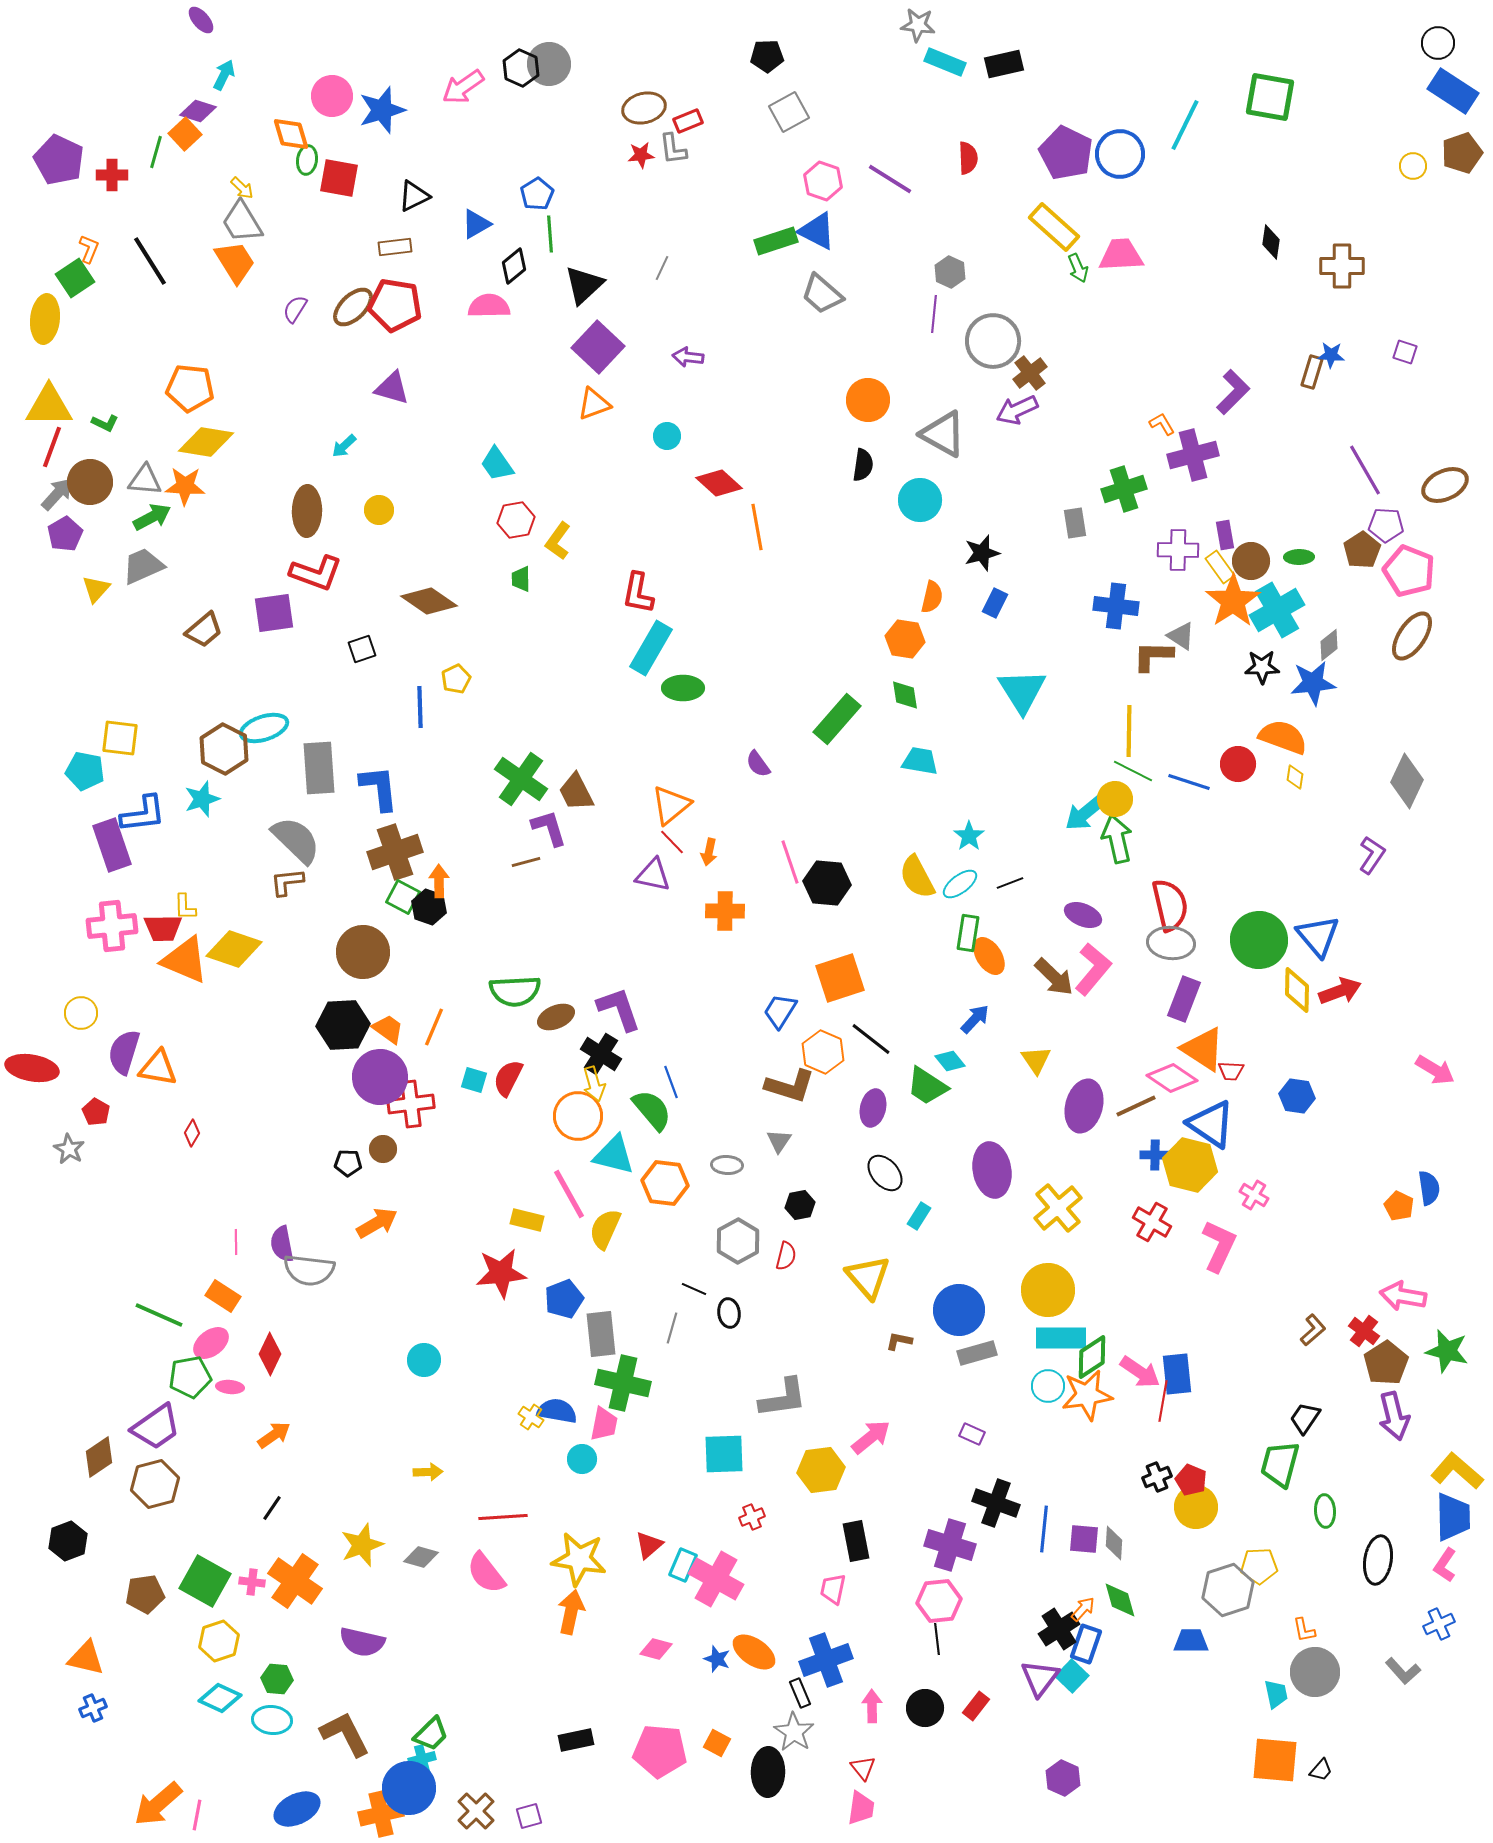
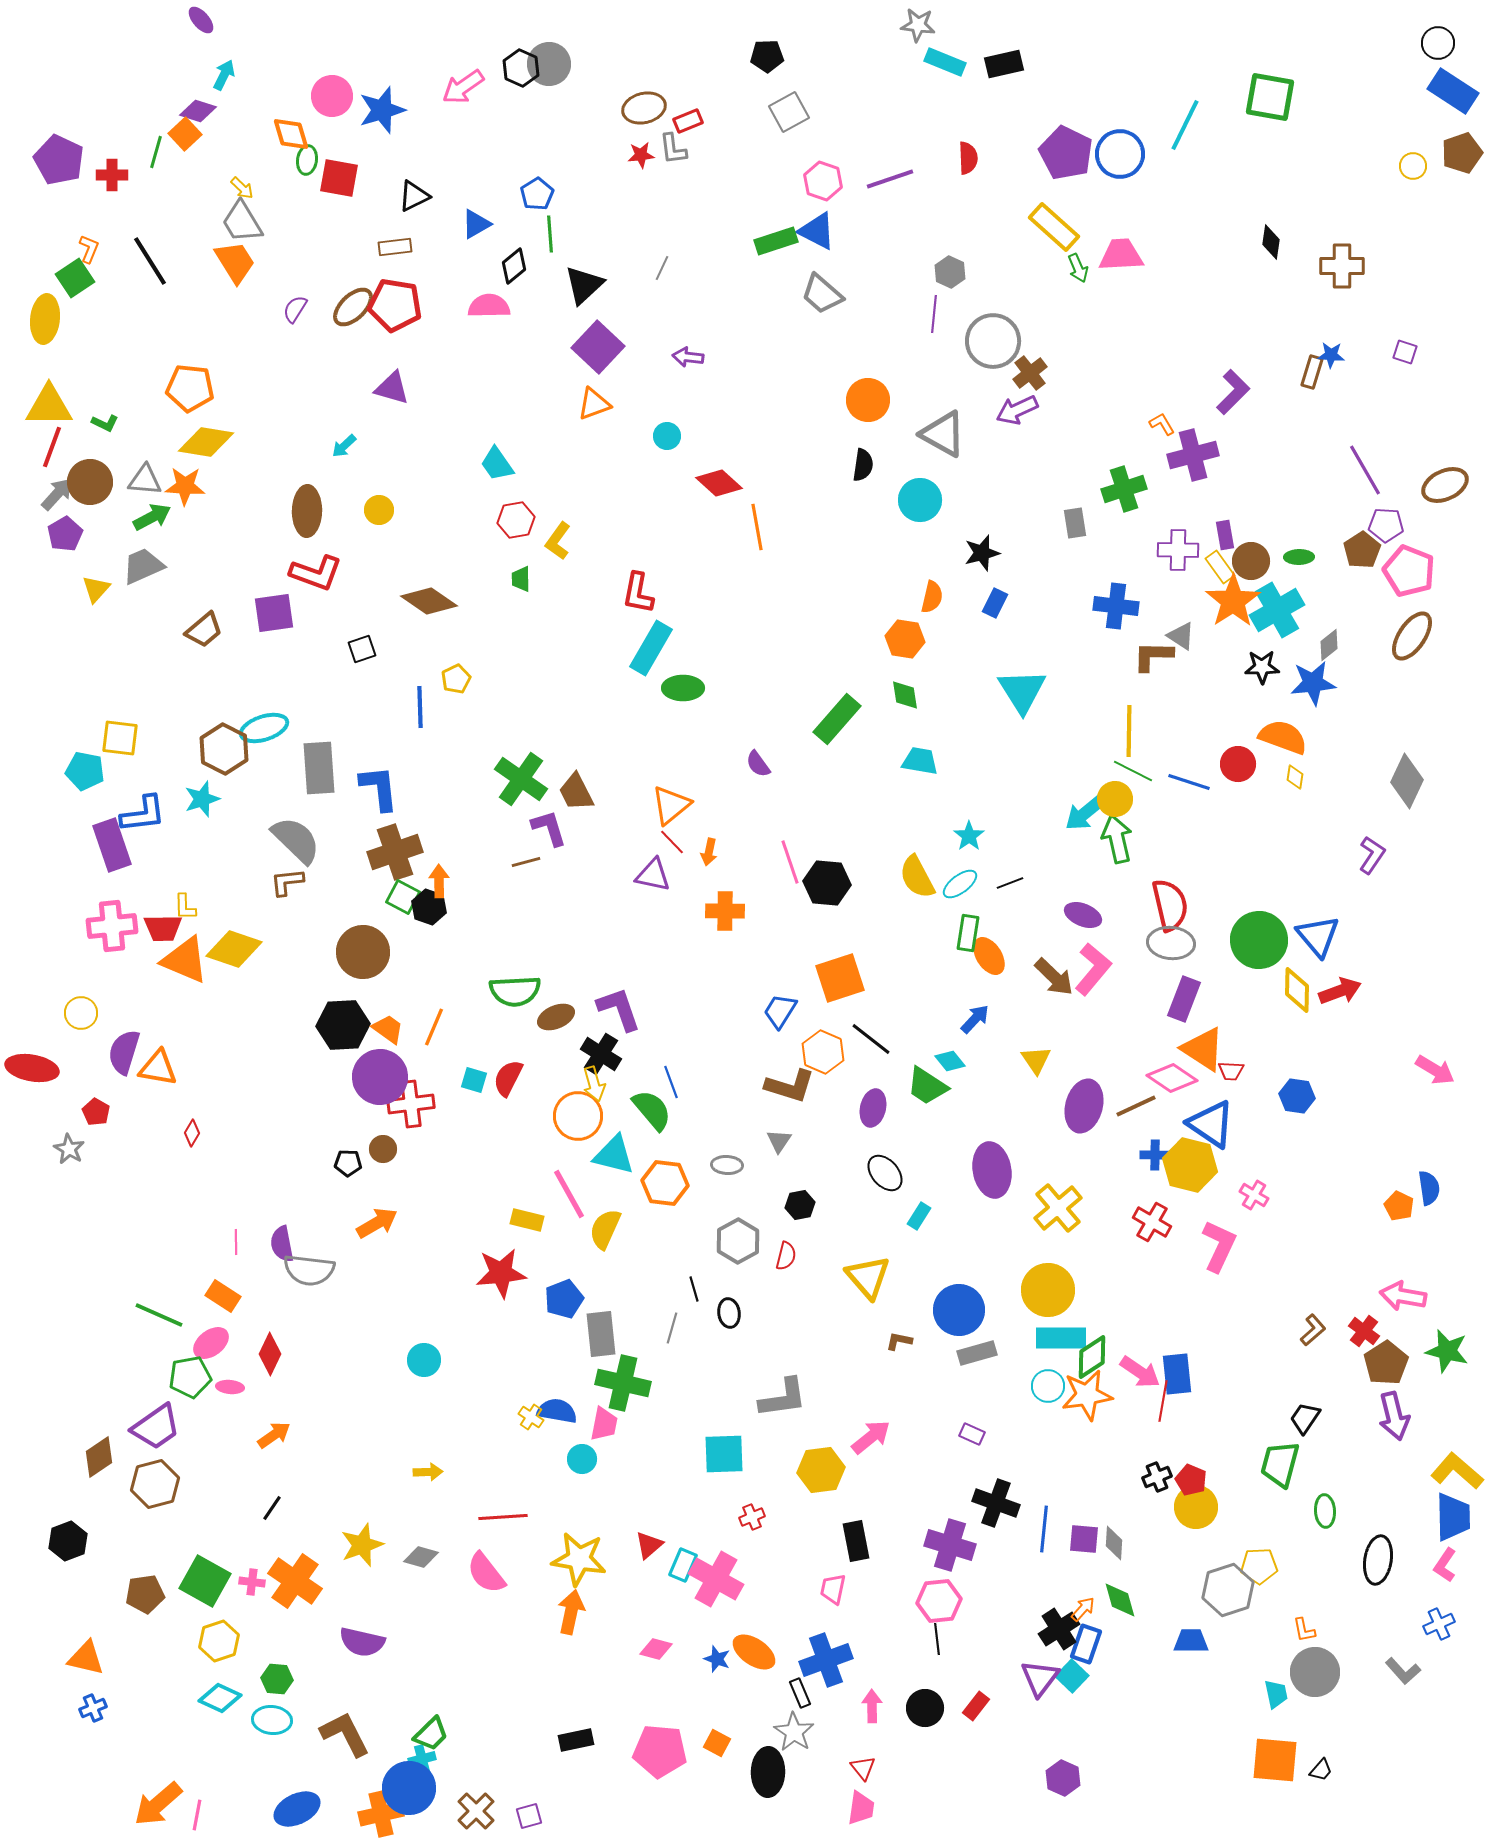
purple line at (890, 179): rotated 51 degrees counterclockwise
black line at (694, 1289): rotated 50 degrees clockwise
